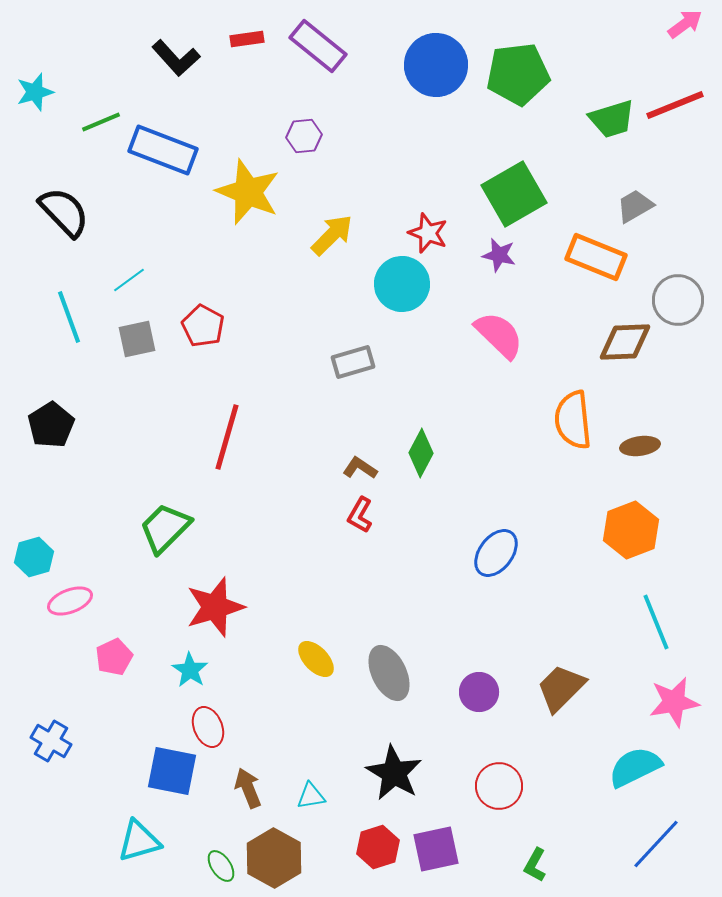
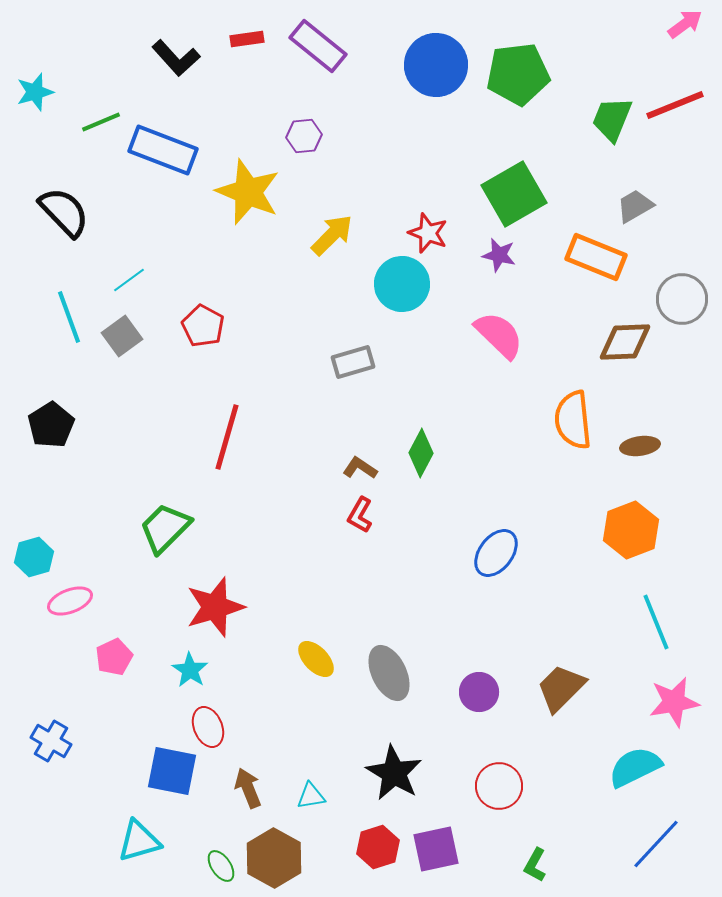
green trapezoid at (612, 119): rotated 129 degrees clockwise
gray circle at (678, 300): moved 4 px right, 1 px up
gray square at (137, 339): moved 15 px left, 3 px up; rotated 24 degrees counterclockwise
